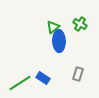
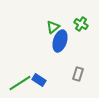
green cross: moved 1 px right
blue ellipse: moved 1 px right; rotated 20 degrees clockwise
blue rectangle: moved 4 px left, 2 px down
